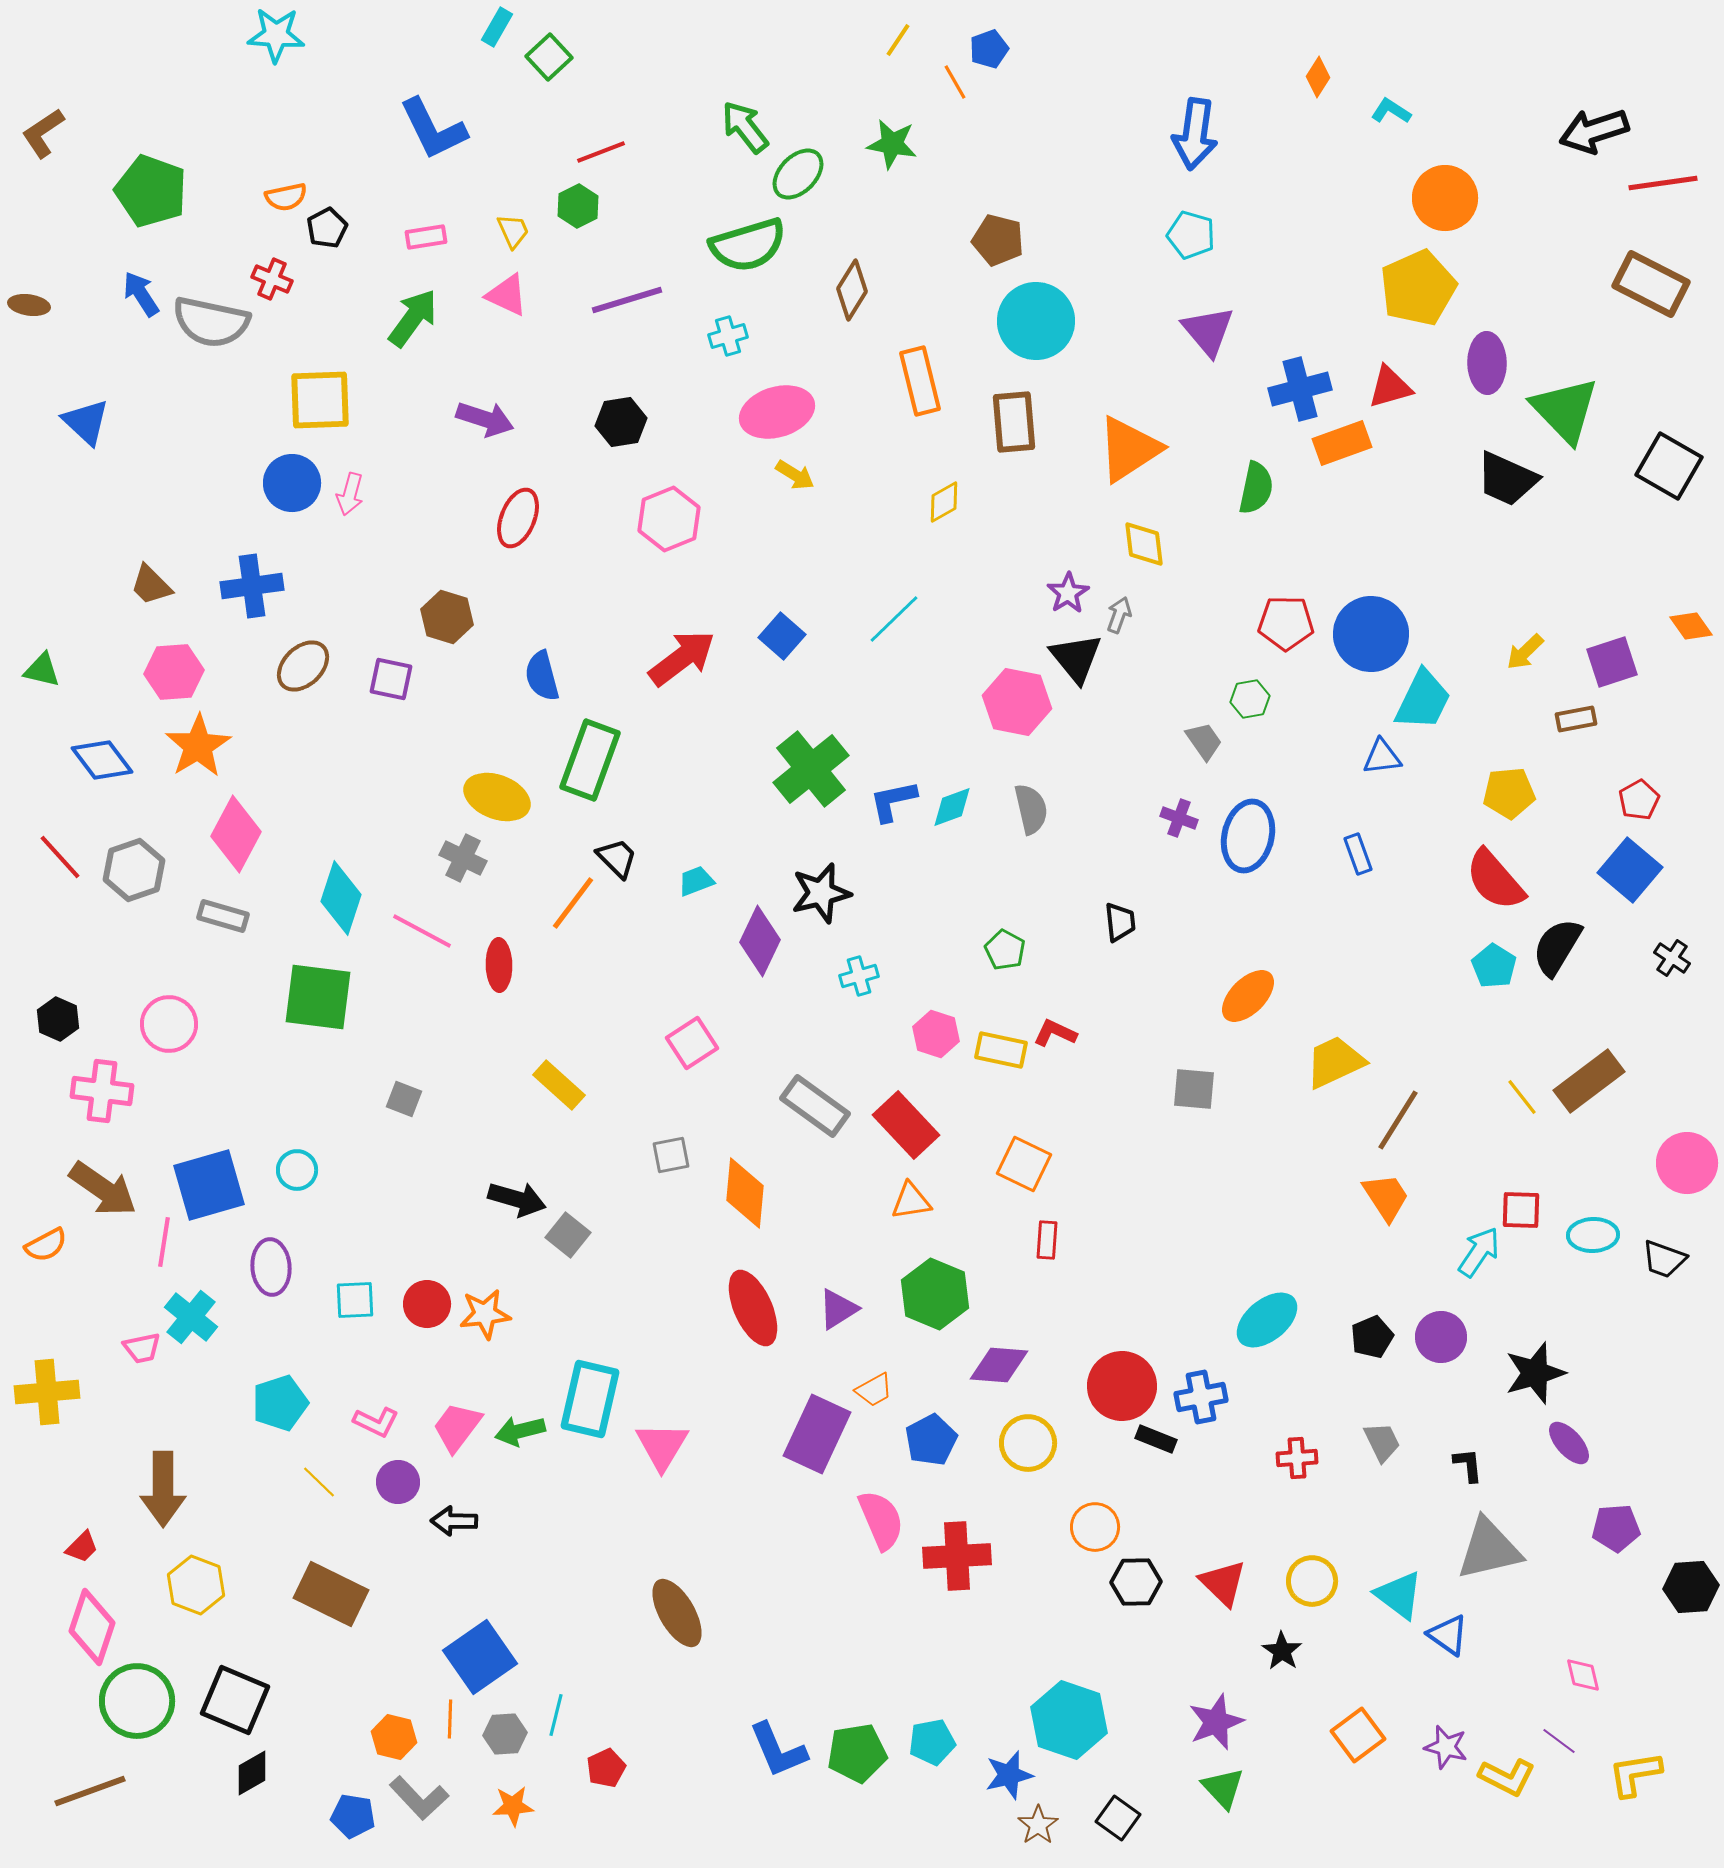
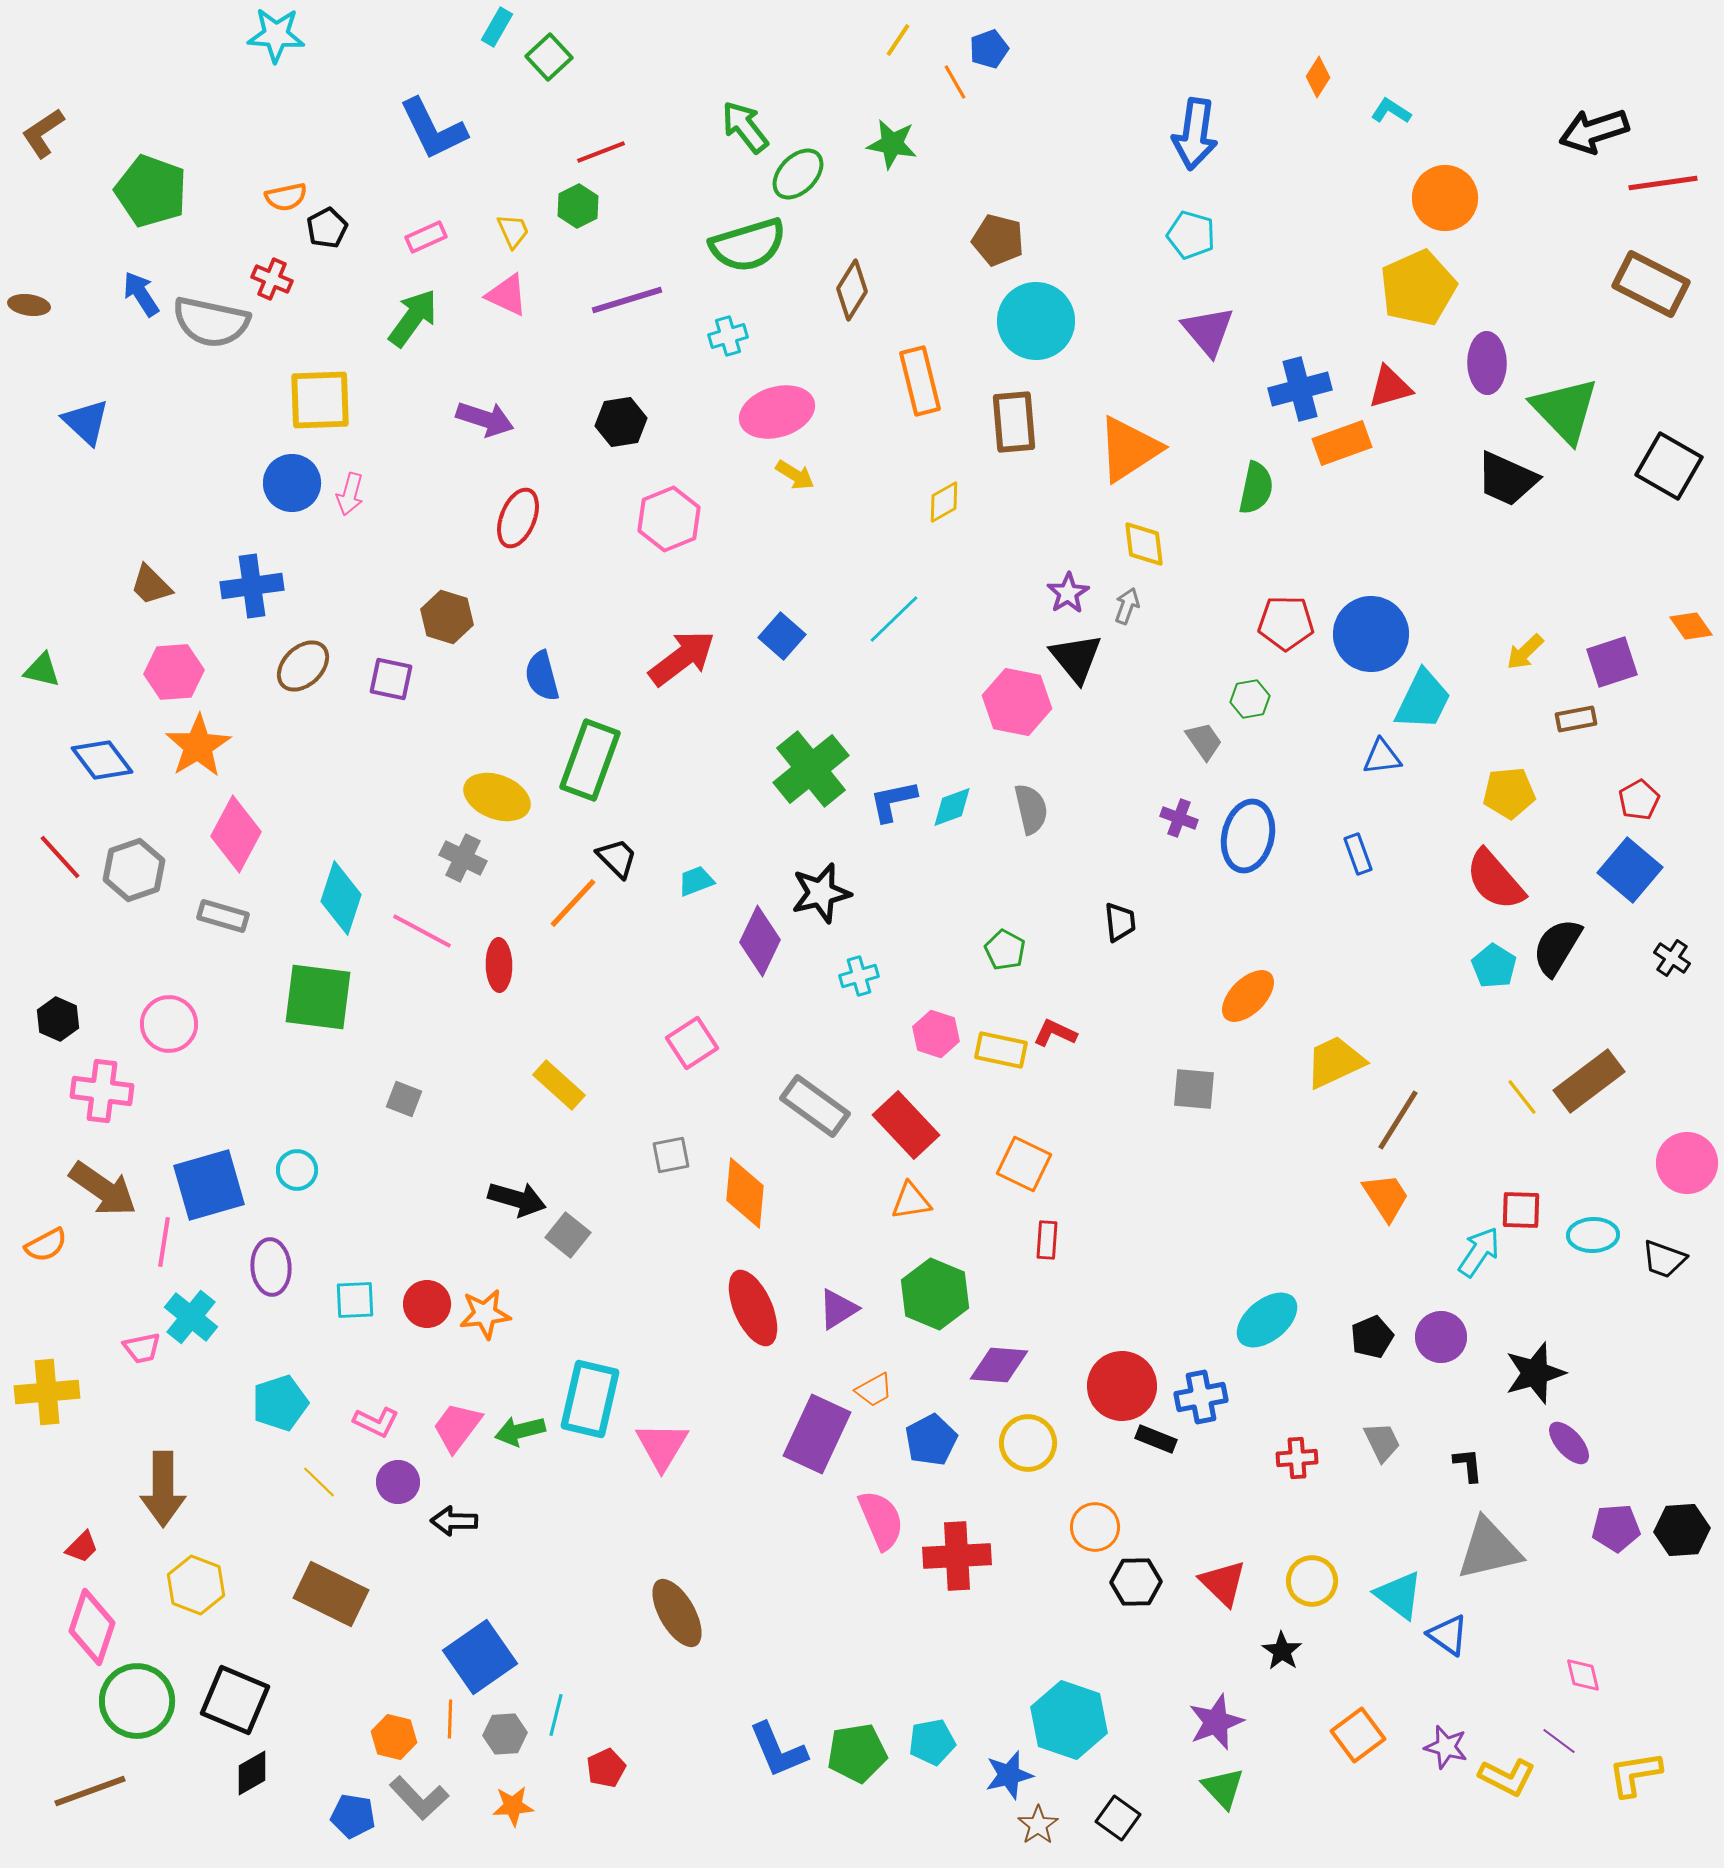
pink rectangle at (426, 237): rotated 15 degrees counterclockwise
gray arrow at (1119, 615): moved 8 px right, 9 px up
orange line at (573, 903): rotated 6 degrees clockwise
black hexagon at (1691, 1587): moved 9 px left, 57 px up
